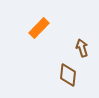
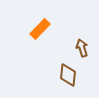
orange rectangle: moved 1 px right, 1 px down
